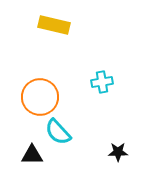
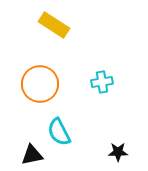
yellow rectangle: rotated 20 degrees clockwise
orange circle: moved 13 px up
cyan semicircle: moved 1 px right; rotated 16 degrees clockwise
black triangle: rotated 10 degrees counterclockwise
